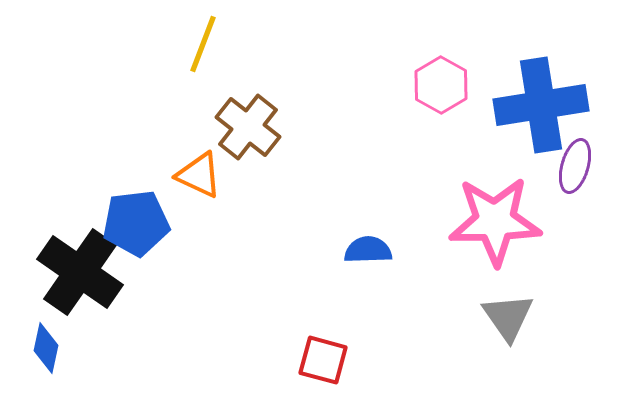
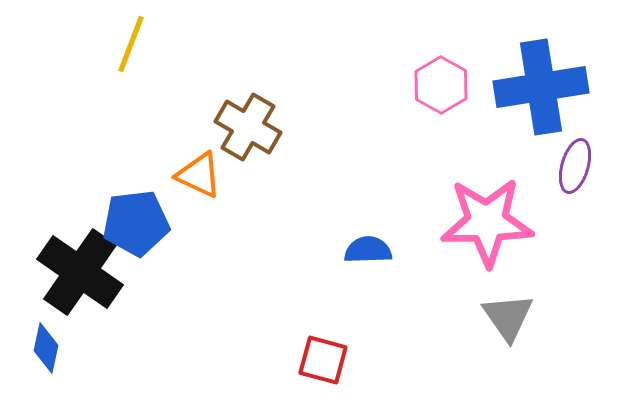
yellow line: moved 72 px left
blue cross: moved 18 px up
brown cross: rotated 8 degrees counterclockwise
pink star: moved 8 px left, 1 px down
